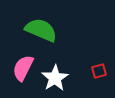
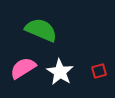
pink semicircle: rotated 32 degrees clockwise
white star: moved 5 px right, 6 px up; rotated 8 degrees counterclockwise
